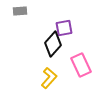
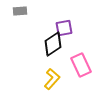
black diamond: rotated 15 degrees clockwise
yellow L-shape: moved 3 px right, 1 px down
